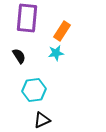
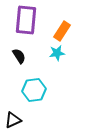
purple rectangle: moved 1 px left, 2 px down
cyan star: moved 1 px right
black triangle: moved 29 px left
